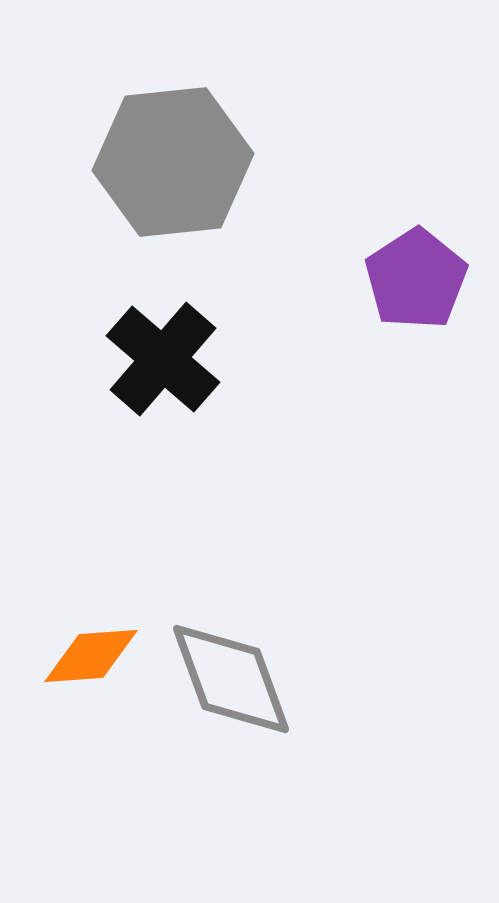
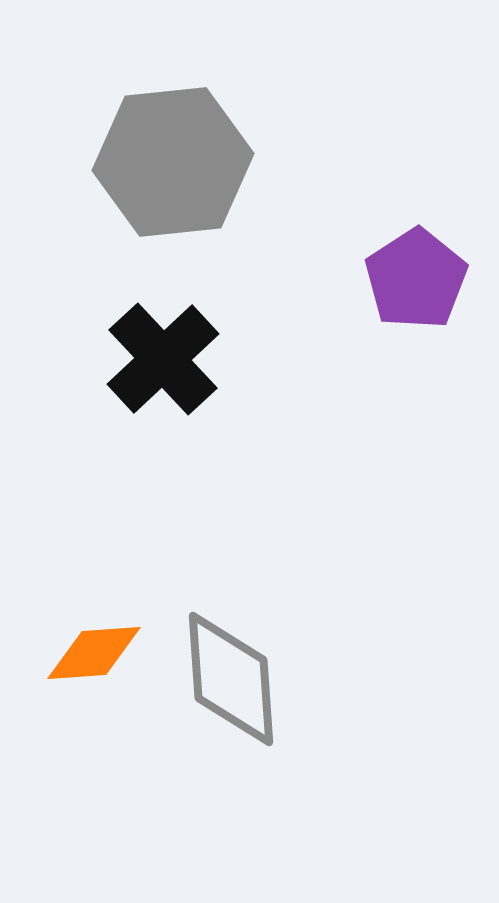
black cross: rotated 6 degrees clockwise
orange diamond: moved 3 px right, 3 px up
gray diamond: rotated 16 degrees clockwise
